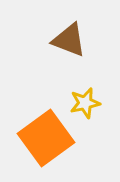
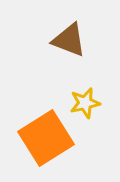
orange square: rotated 4 degrees clockwise
